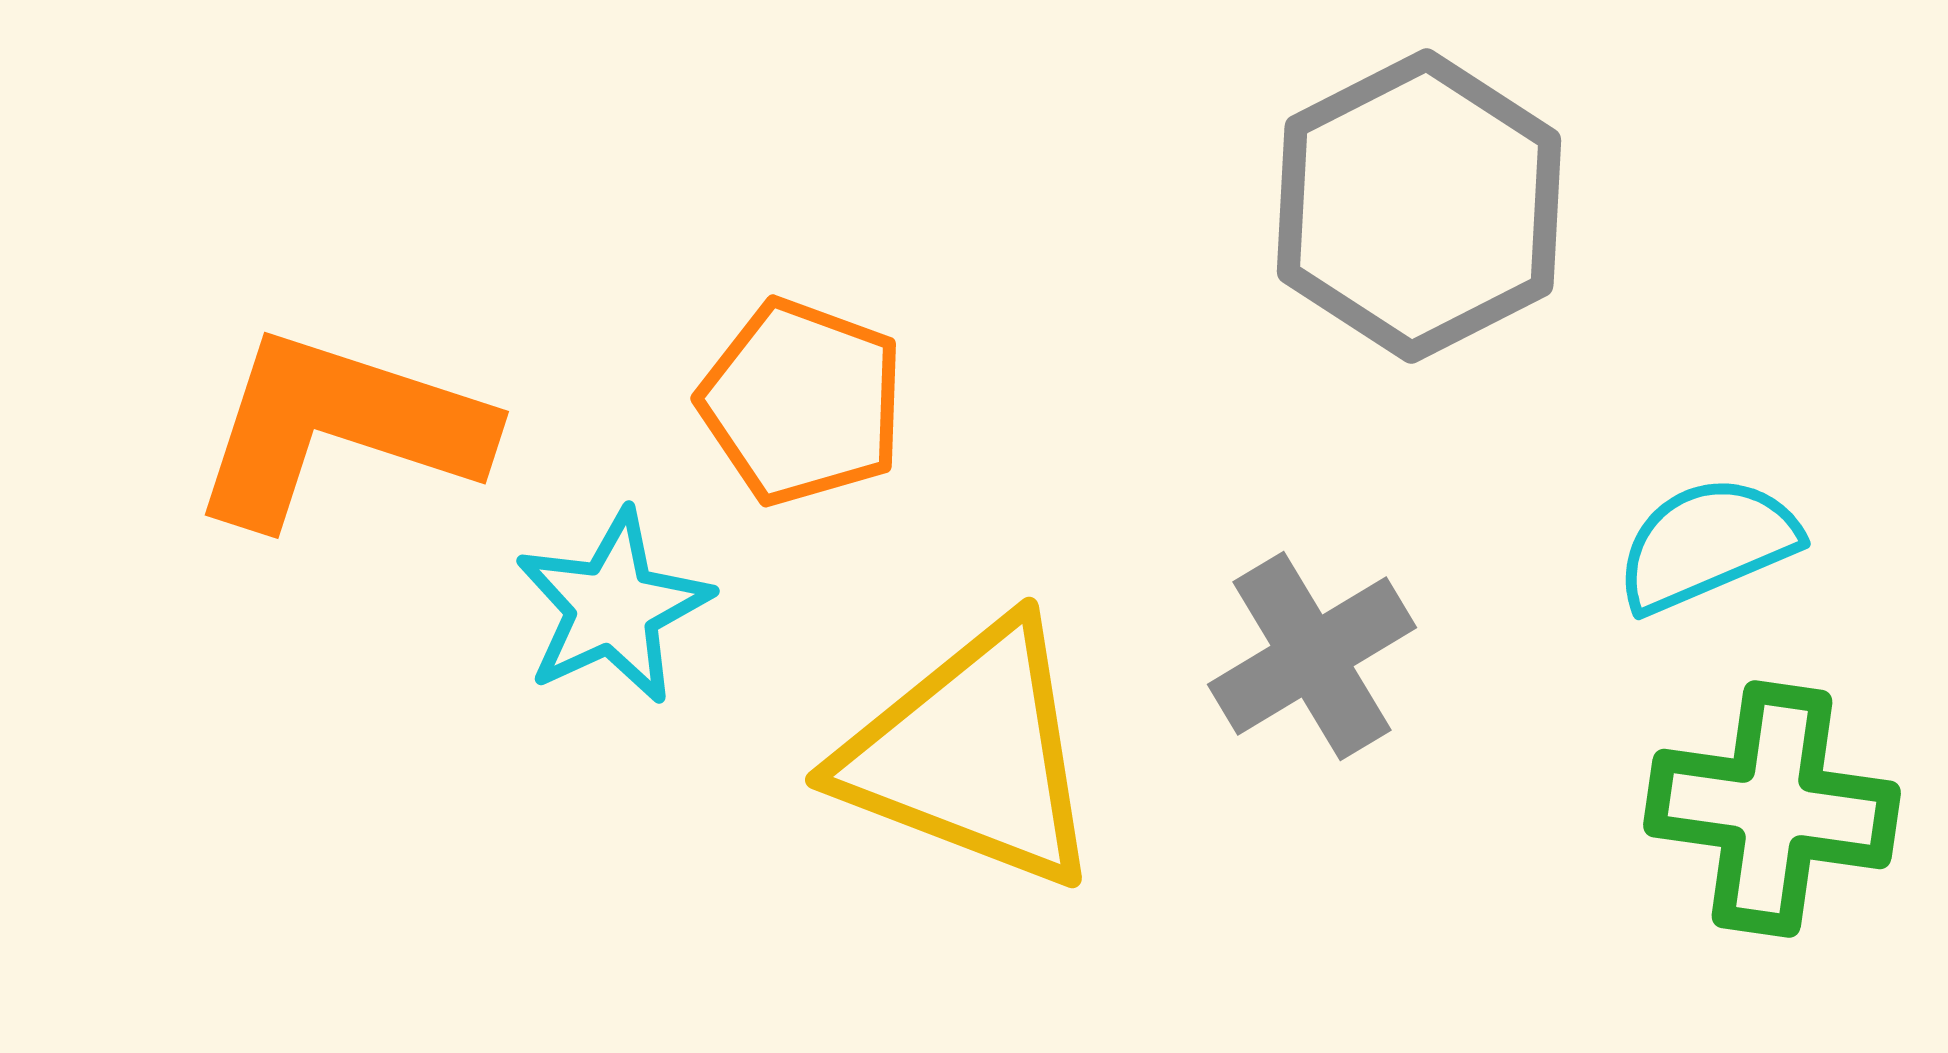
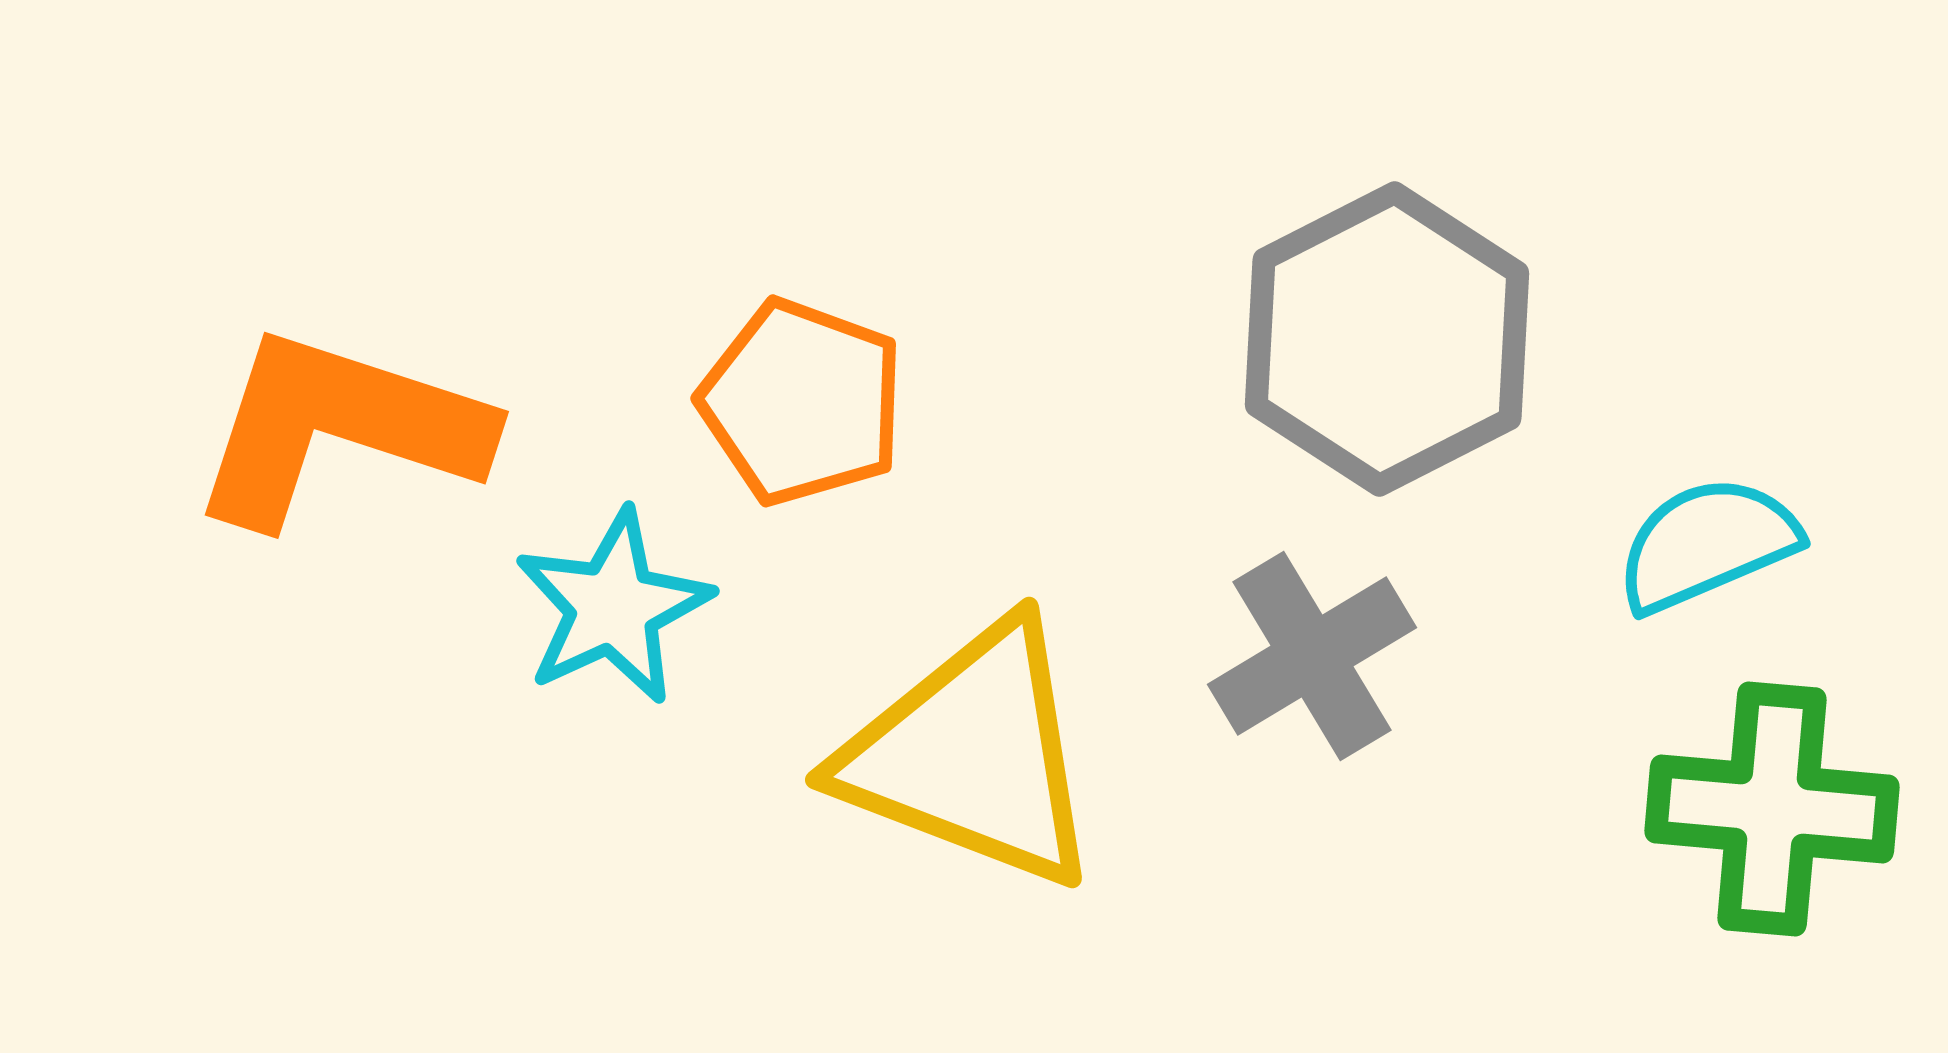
gray hexagon: moved 32 px left, 133 px down
green cross: rotated 3 degrees counterclockwise
